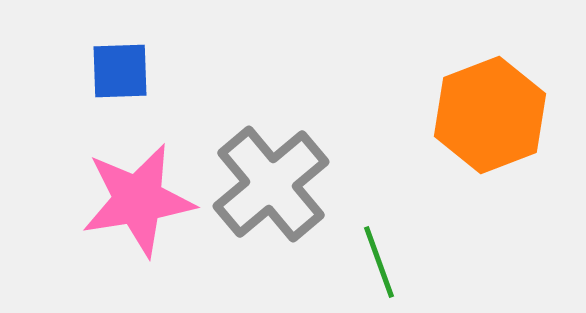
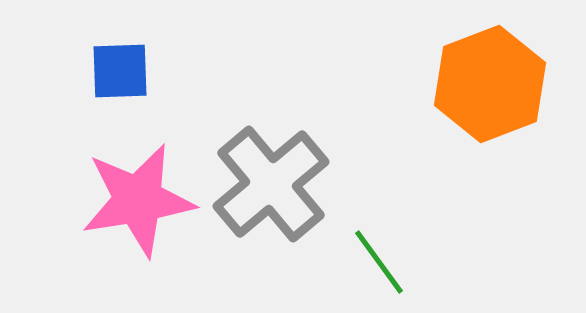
orange hexagon: moved 31 px up
green line: rotated 16 degrees counterclockwise
